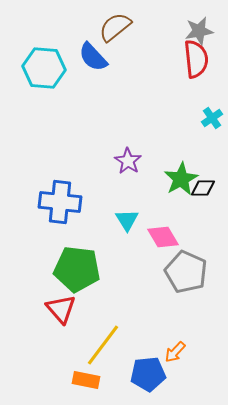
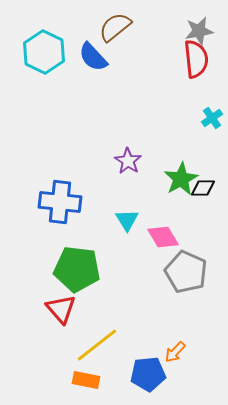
cyan hexagon: moved 16 px up; rotated 21 degrees clockwise
yellow line: moved 6 px left; rotated 15 degrees clockwise
